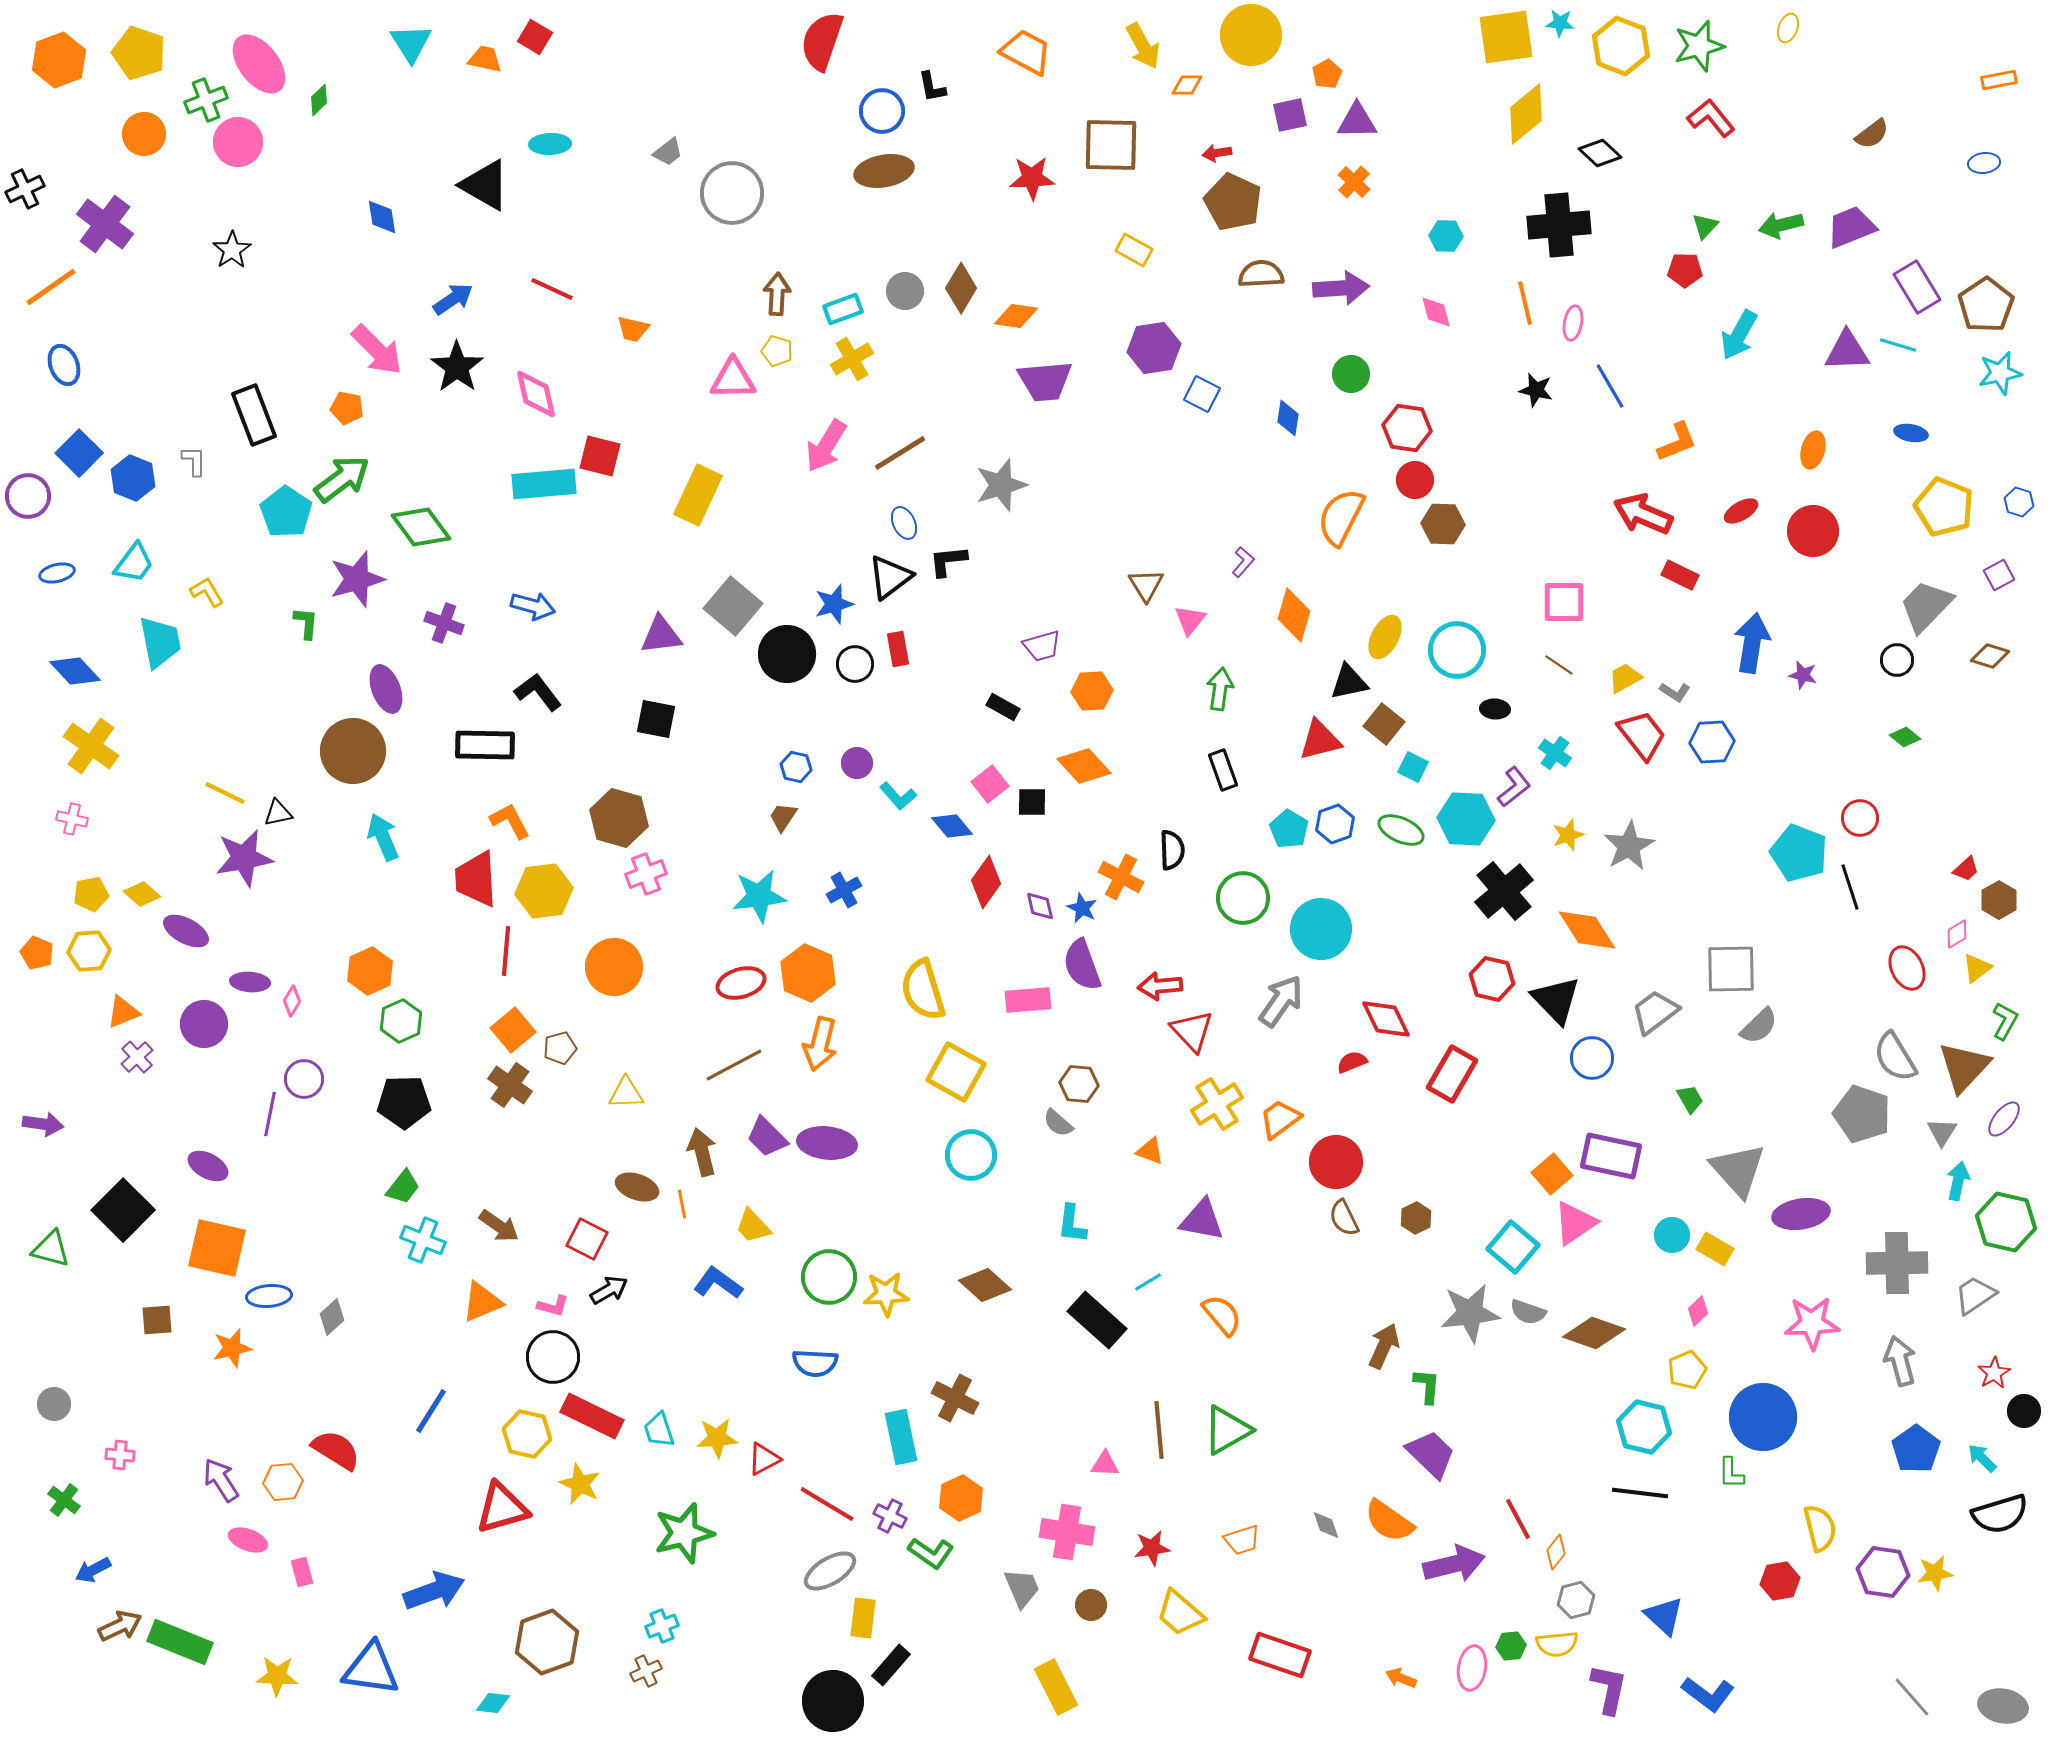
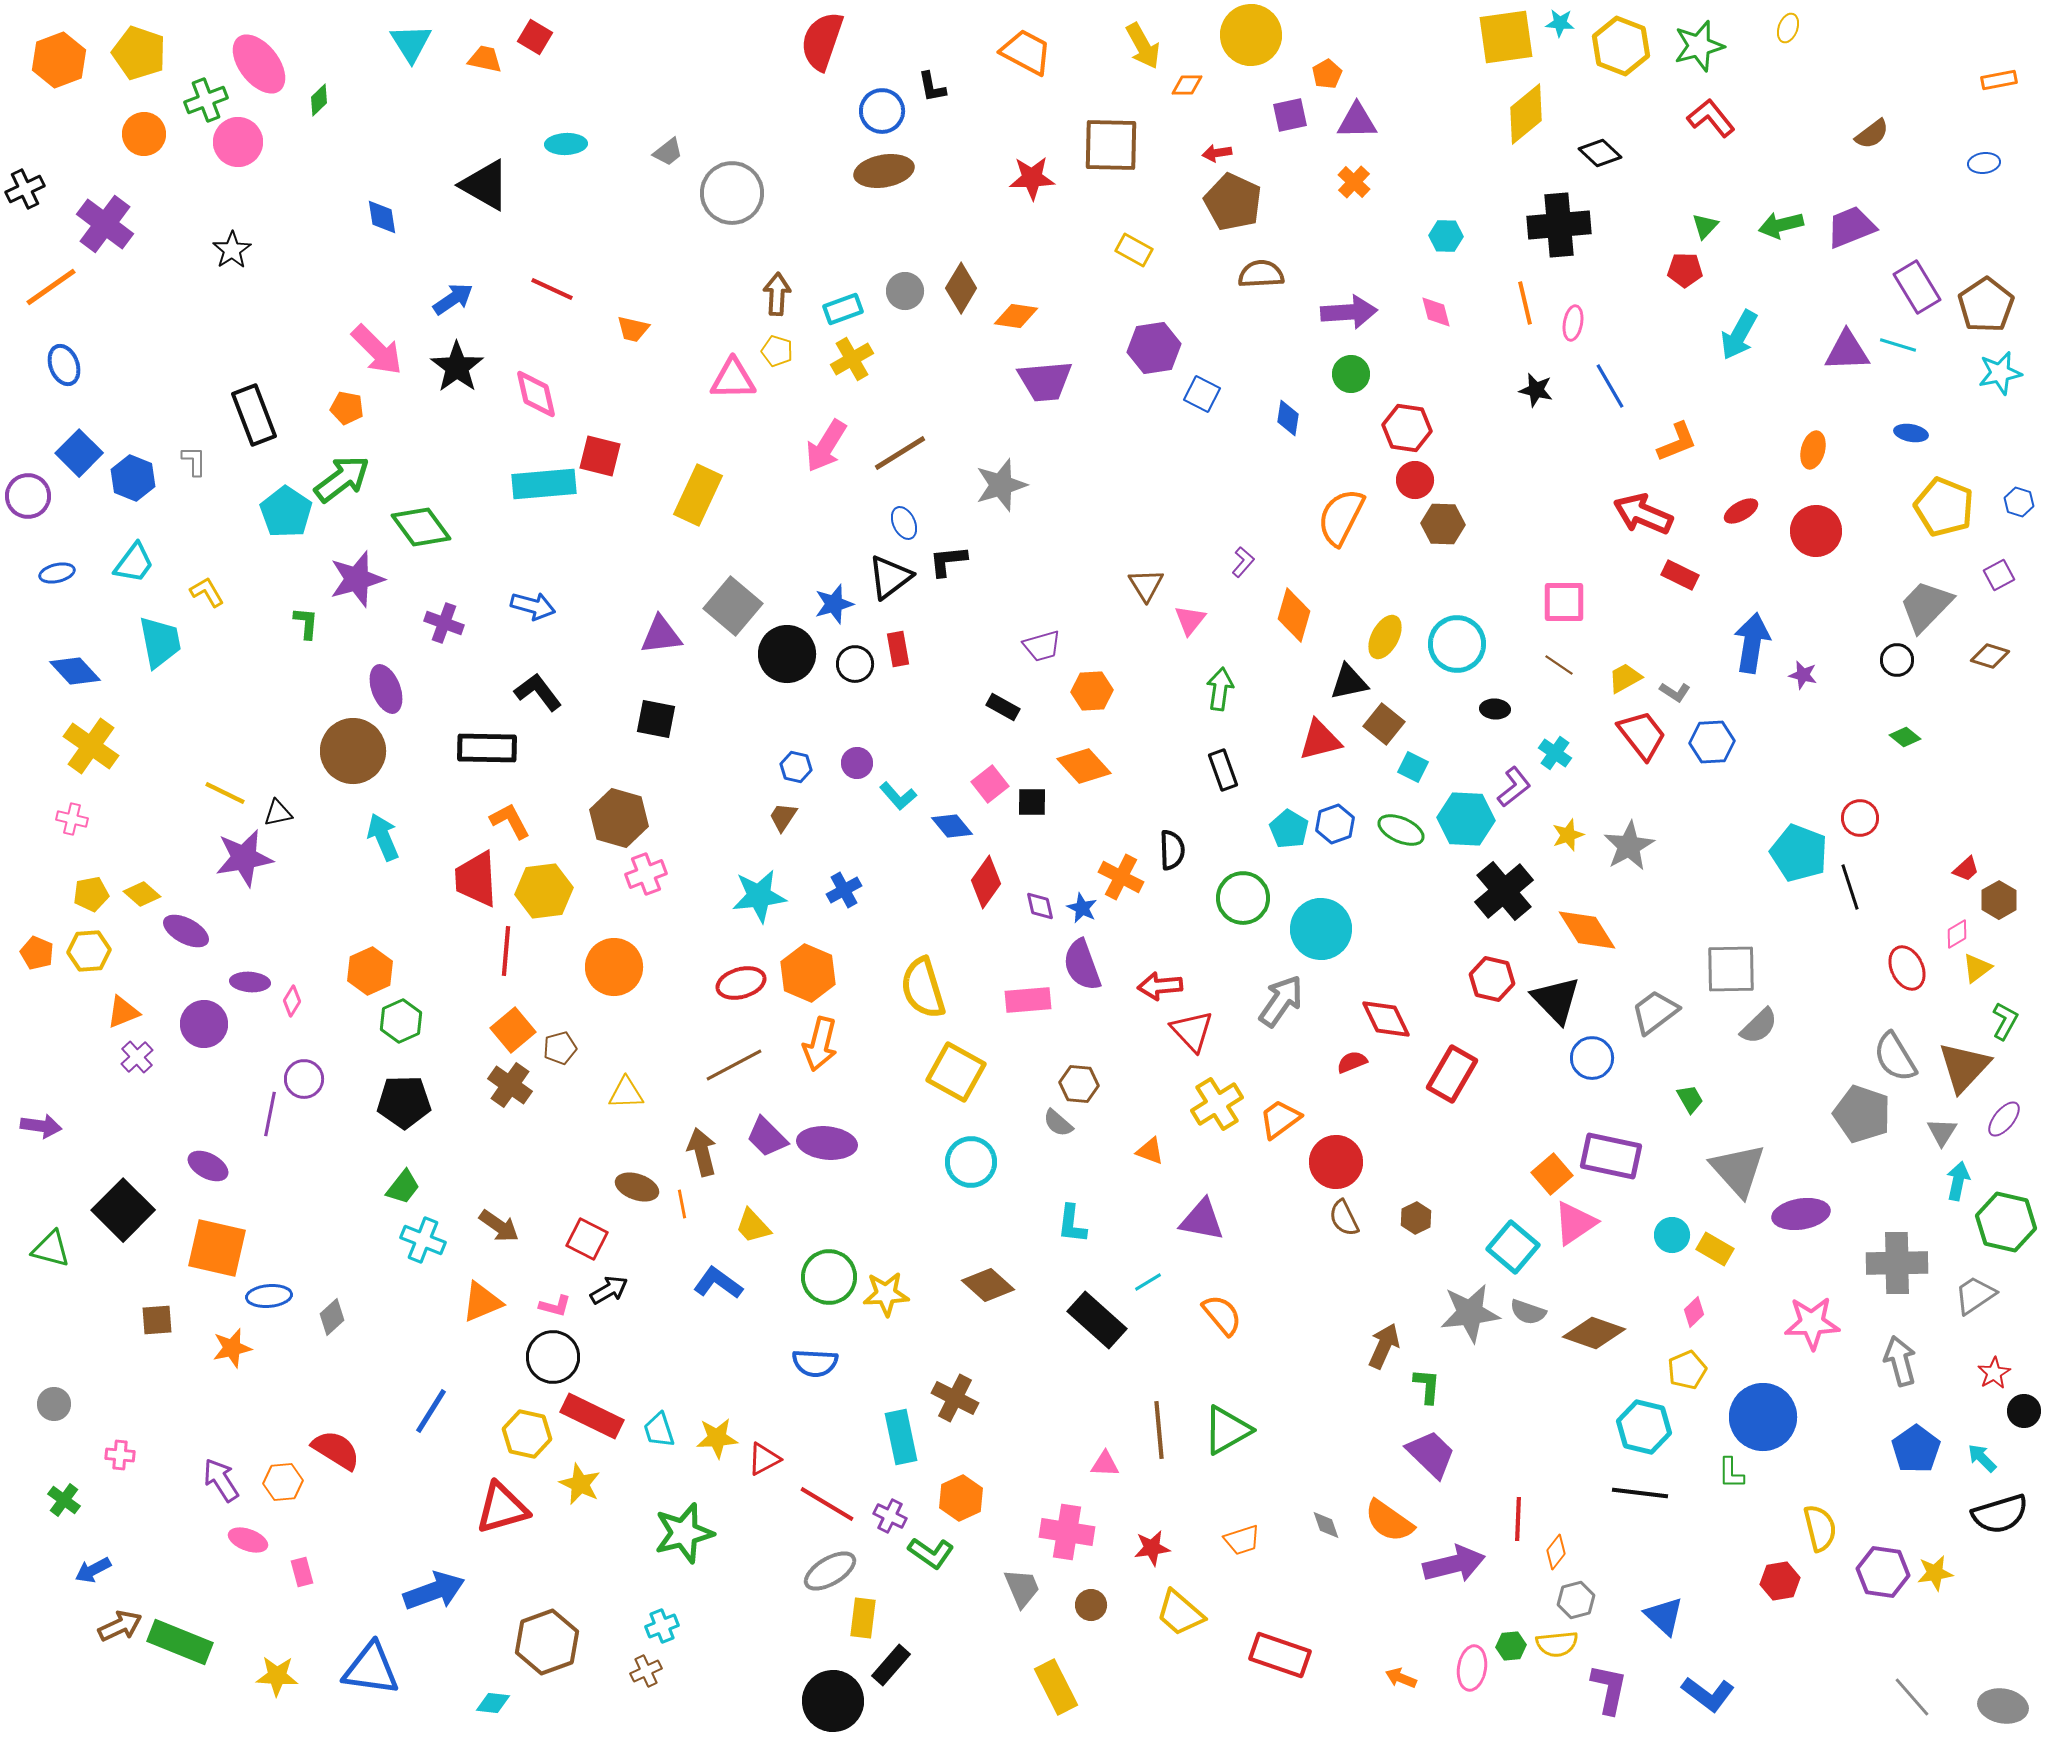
cyan ellipse at (550, 144): moved 16 px right
purple arrow at (1341, 288): moved 8 px right, 24 px down
red circle at (1813, 531): moved 3 px right
cyan circle at (1457, 650): moved 6 px up
black rectangle at (485, 745): moved 2 px right, 3 px down
yellow semicircle at (923, 990): moved 2 px up
purple arrow at (43, 1124): moved 2 px left, 2 px down
cyan circle at (971, 1155): moved 7 px down
brown diamond at (985, 1285): moved 3 px right
pink L-shape at (553, 1306): moved 2 px right
pink diamond at (1698, 1311): moved 4 px left, 1 px down
red line at (1518, 1519): rotated 30 degrees clockwise
